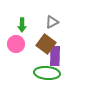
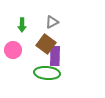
pink circle: moved 3 px left, 6 px down
